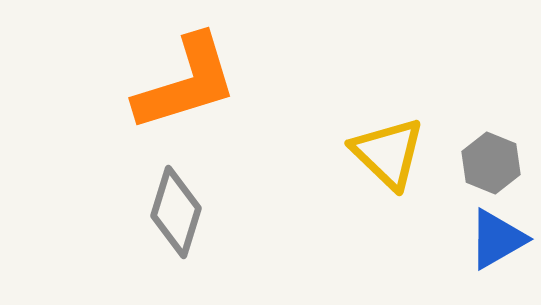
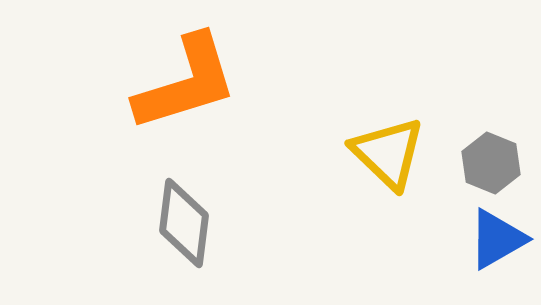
gray diamond: moved 8 px right, 11 px down; rotated 10 degrees counterclockwise
